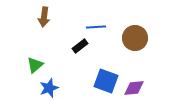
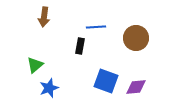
brown circle: moved 1 px right
black rectangle: rotated 42 degrees counterclockwise
purple diamond: moved 2 px right, 1 px up
